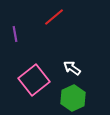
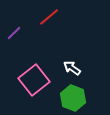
red line: moved 5 px left
purple line: moved 1 px left, 1 px up; rotated 56 degrees clockwise
green hexagon: rotated 15 degrees counterclockwise
